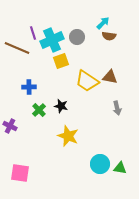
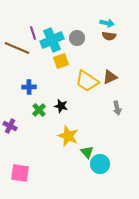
cyan arrow: moved 4 px right; rotated 56 degrees clockwise
gray circle: moved 1 px down
brown triangle: rotated 35 degrees counterclockwise
green triangle: moved 33 px left, 16 px up; rotated 40 degrees clockwise
